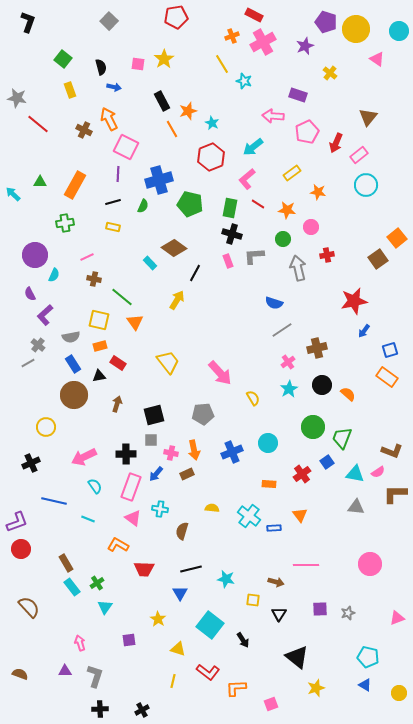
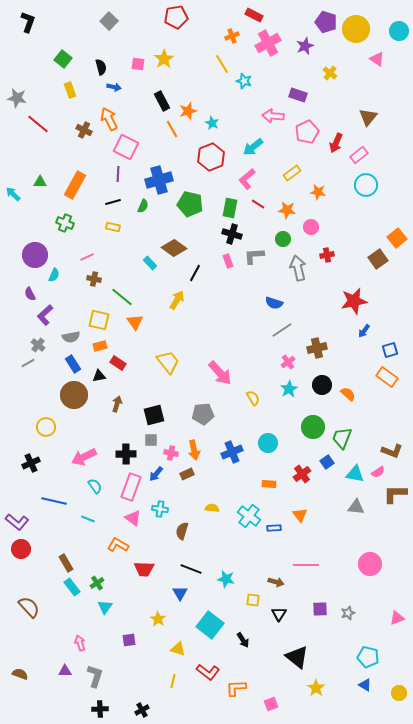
pink cross at (263, 42): moved 5 px right, 1 px down
green cross at (65, 223): rotated 30 degrees clockwise
purple L-shape at (17, 522): rotated 60 degrees clockwise
black line at (191, 569): rotated 35 degrees clockwise
yellow star at (316, 688): rotated 18 degrees counterclockwise
